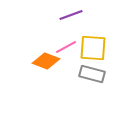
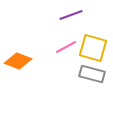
yellow square: rotated 12 degrees clockwise
orange diamond: moved 28 px left
